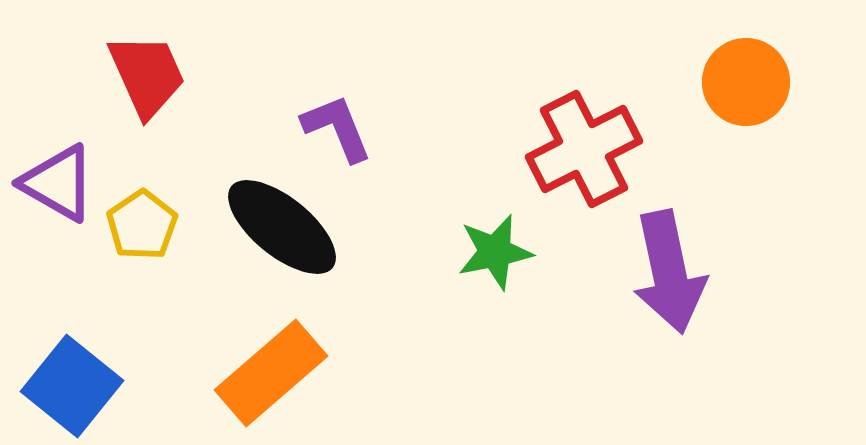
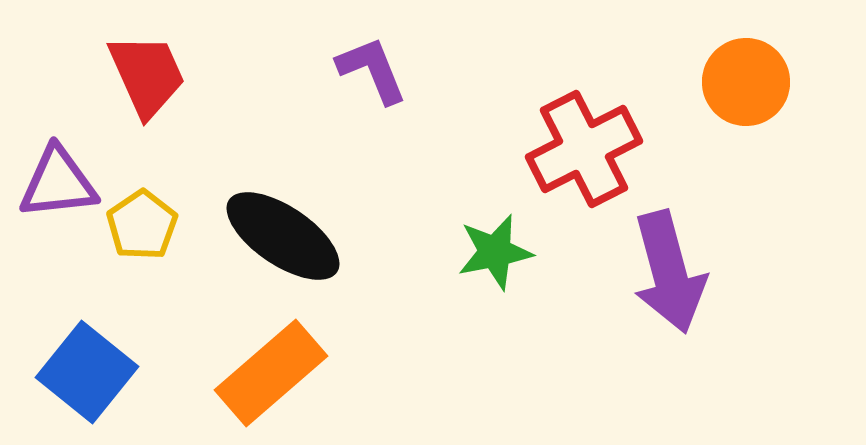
purple L-shape: moved 35 px right, 58 px up
purple triangle: rotated 36 degrees counterclockwise
black ellipse: moved 1 px right, 9 px down; rotated 5 degrees counterclockwise
purple arrow: rotated 3 degrees counterclockwise
blue square: moved 15 px right, 14 px up
